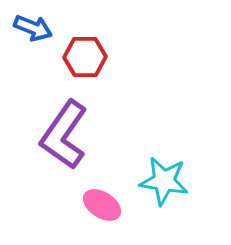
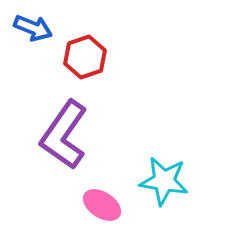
red hexagon: rotated 18 degrees counterclockwise
